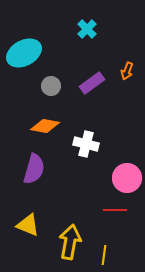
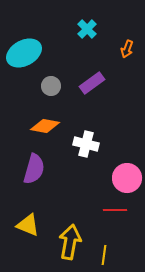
orange arrow: moved 22 px up
